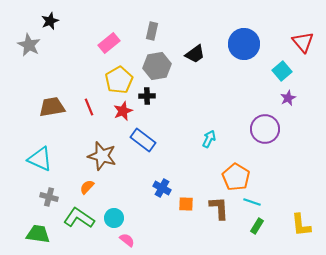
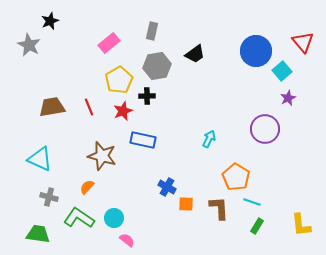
blue circle: moved 12 px right, 7 px down
blue rectangle: rotated 25 degrees counterclockwise
blue cross: moved 5 px right, 1 px up
